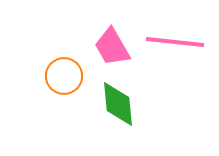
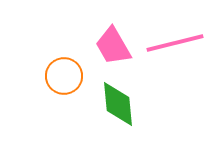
pink line: moved 1 px down; rotated 20 degrees counterclockwise
pink trapezoid: moved 1 px right, 1 px up
